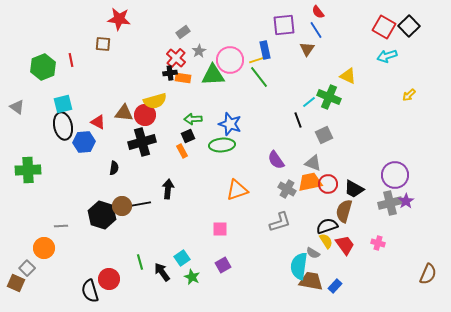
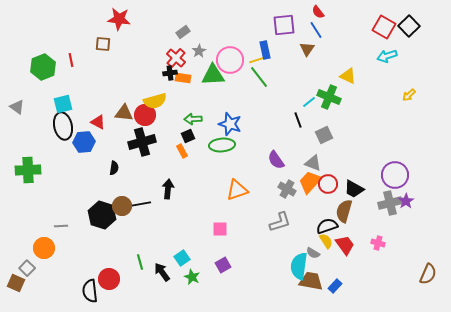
orange trapezoid at (310, 182): rotated 35 degrees counterclockwise
black semicircle at (90, 291): rotated 10 degrees clockwise
